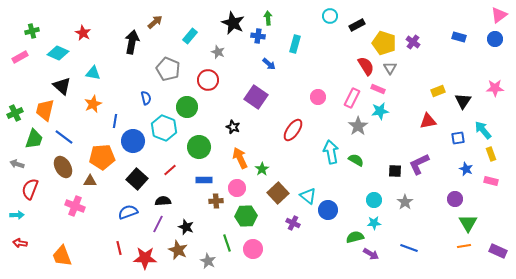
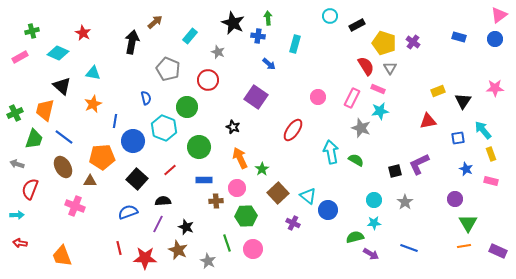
gray star at (358, 126): moved 3 px right, 2 px down; rotated 18 degrees counterclockwise
black square at (395, 171): rotated 16 degrees counterclockwise
